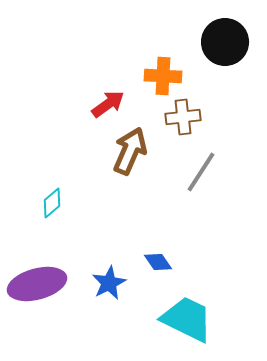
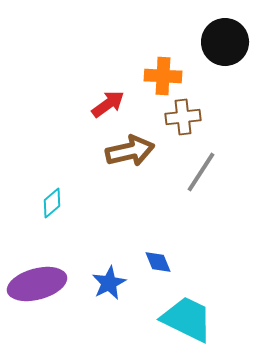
brown arrow: rotated 54 degrees clockwise
blue diamond: rotated 12 degrees clockwise
